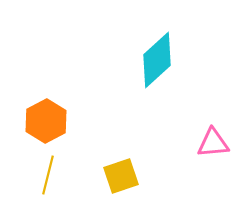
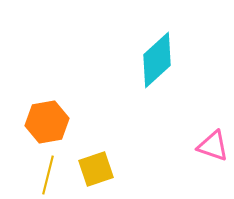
orange hexagon: moved 1 px right, 1 px down; rotated 18 degrees clockwise
pink triangle: moved 3 px down; rotated 24 degrees clockwise
yellow square: moved 25 px left, 7 px up
